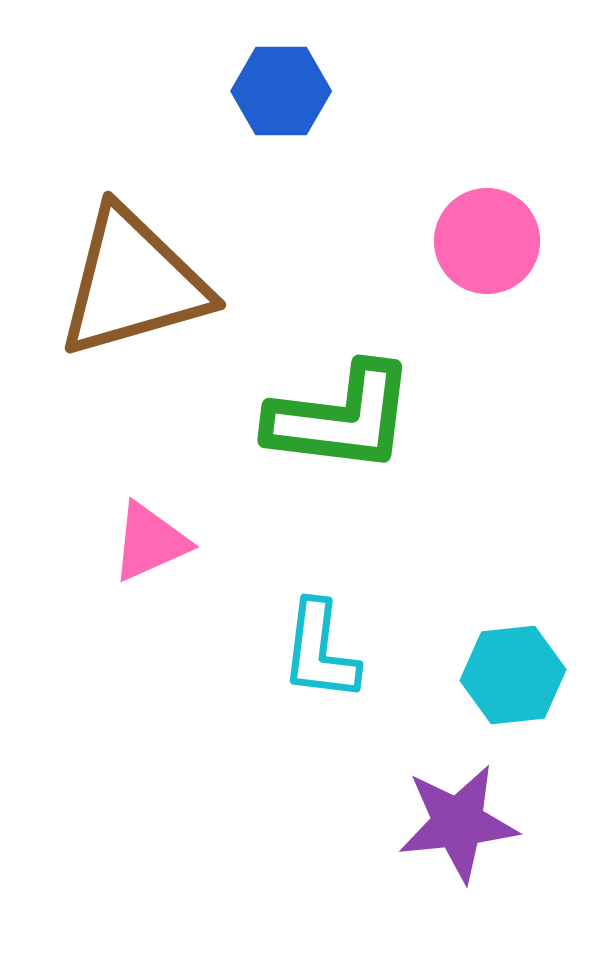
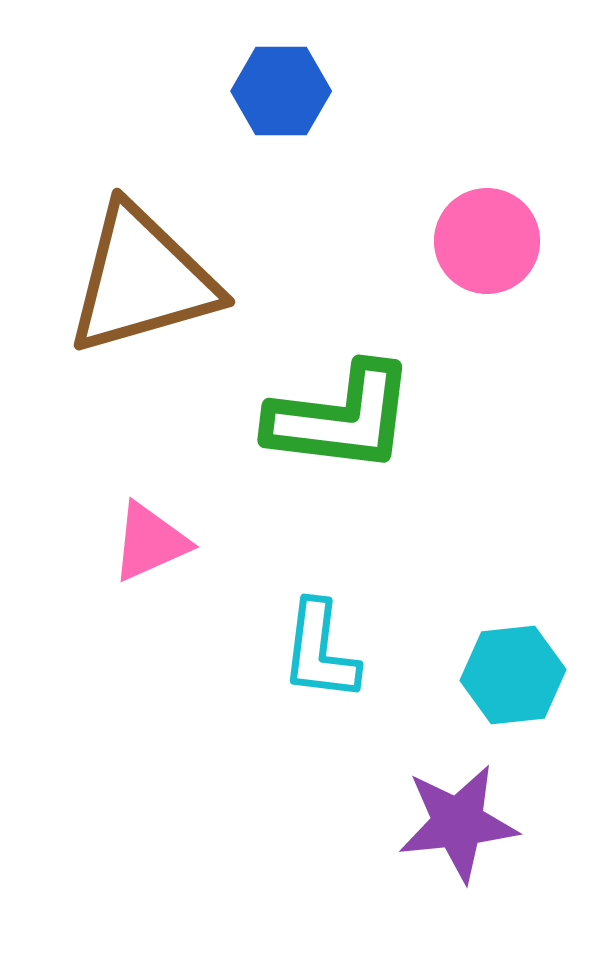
brown triangle: moved 9 px right, 3 px up
